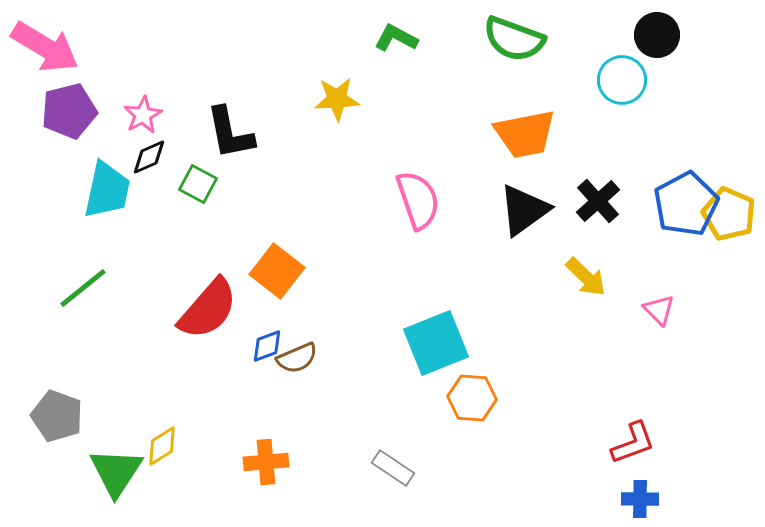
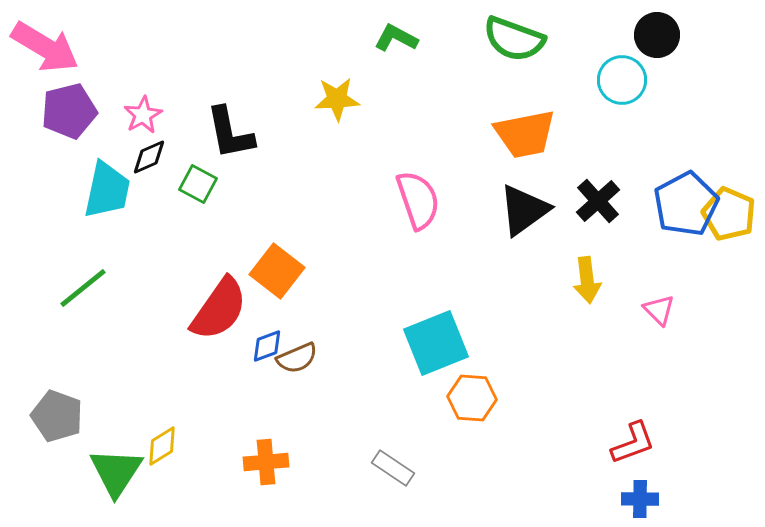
yellow arrow: moved 1 px right, 3 px down; rotated 39 degrees clockwise
red semicircle: moved 11 px right; rotated 6 degrees counterclockwise
